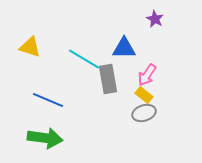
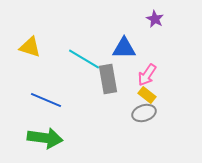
yellow rectangle: moved 3 px right
blue line: moved 2 px left
